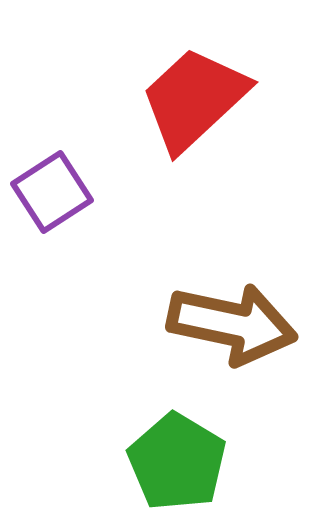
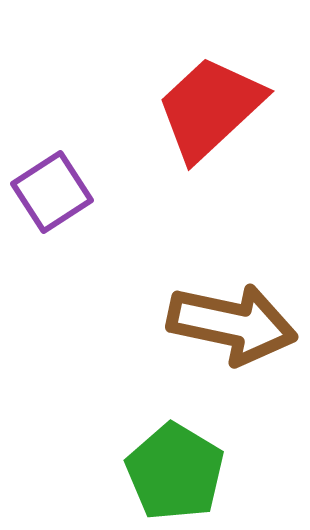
red trapezoid: moved 16 px right, 9 px down
green pentagon: moved 2 px left, 10 px down
